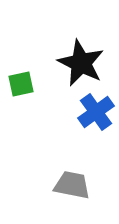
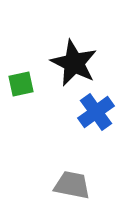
black star: moved 7 px left
